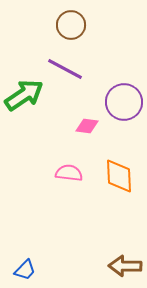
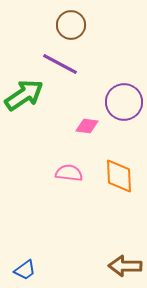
purple line: moved 5 px left, 5 px up
blue trapezoid: rotated 10 degrees clockwise
